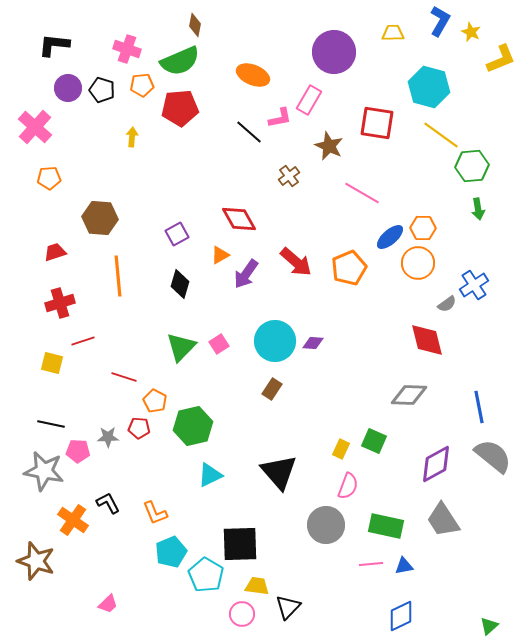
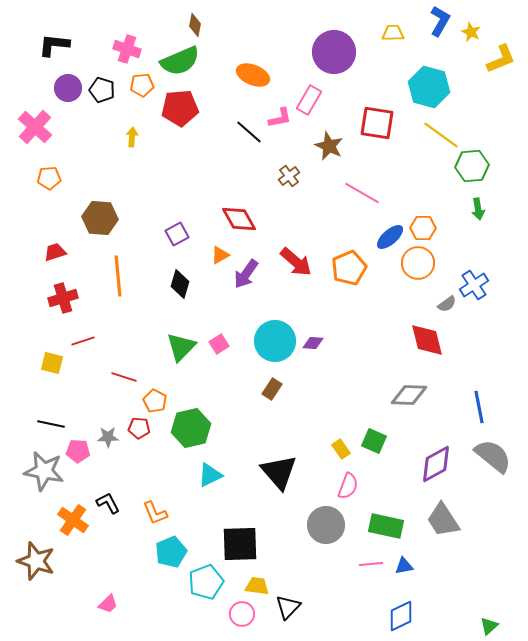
red cross at (60, 303): moved 3 px right, 5 px up
green hexagon at (193, 426): moved 2 px left, 2 px down
yellow rectangle at (341, 449): rotated 60 degrees counterclockwise
cyan pentagon at (206, 575): moved 7 px down; rotated 20 degrees clockwise
